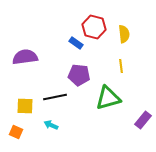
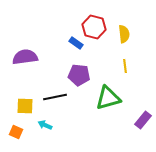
yellow line: moved 4 px right
cyan arrow: moved 6 px left
